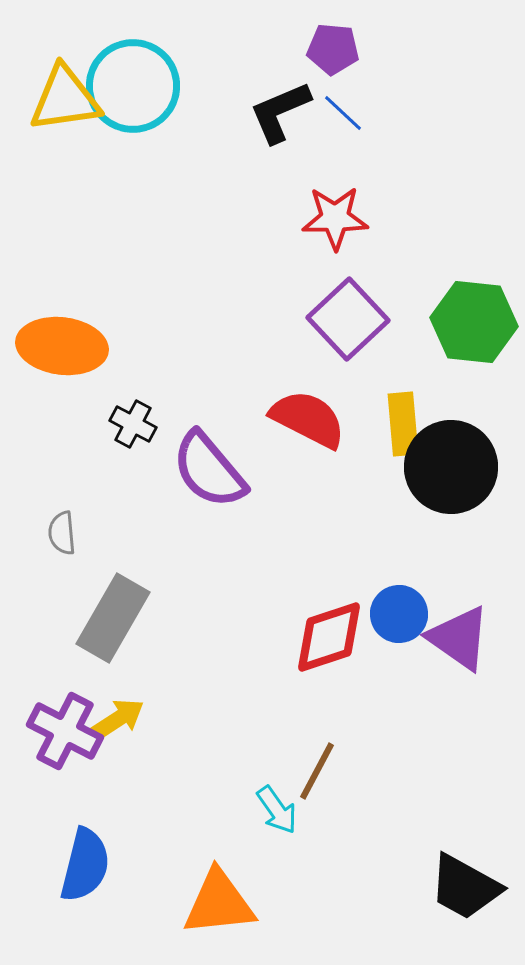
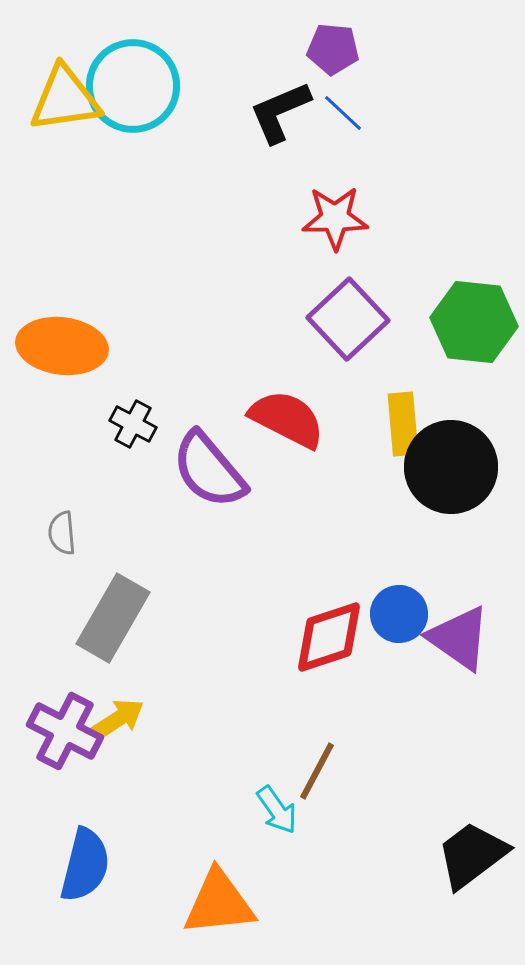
red semicircle: moved 21 px left
black trapezoid: moved 7 px right, 32 px up; rotated 114 degrees clockwise
